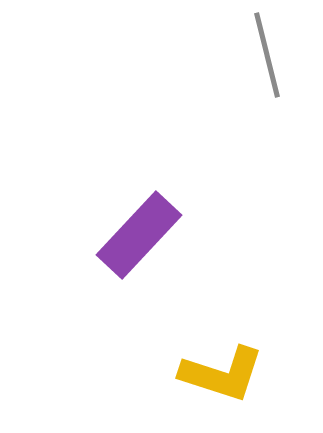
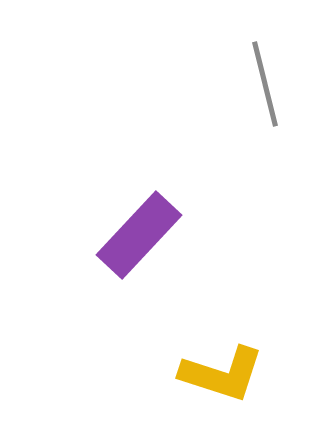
gray line: moved 2 px left, 29 px down
